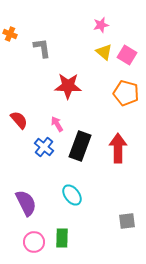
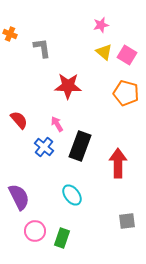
red arrow: moved 15 px down
purple semicircle: moved 7 px left, 6 px up
green rectangle: rotated 18 degrees clockwise
pink circle: moved 1 px right, 11 px up
